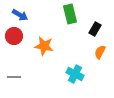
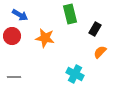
red circle: moved 2 px left
orange star: moved 1 px right, 8 px up
orange semicircle: rotated 16 degrees clockwise
